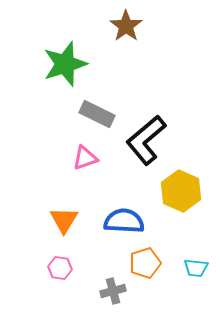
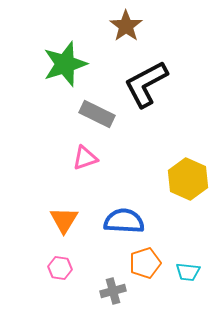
black L-shape: moved 56 px up; rotated 12 degrees clockwise
yellow hexagon: moved 7 px right, 12 px up
cyan trapezoid: moved 8 px left, 4 px down
